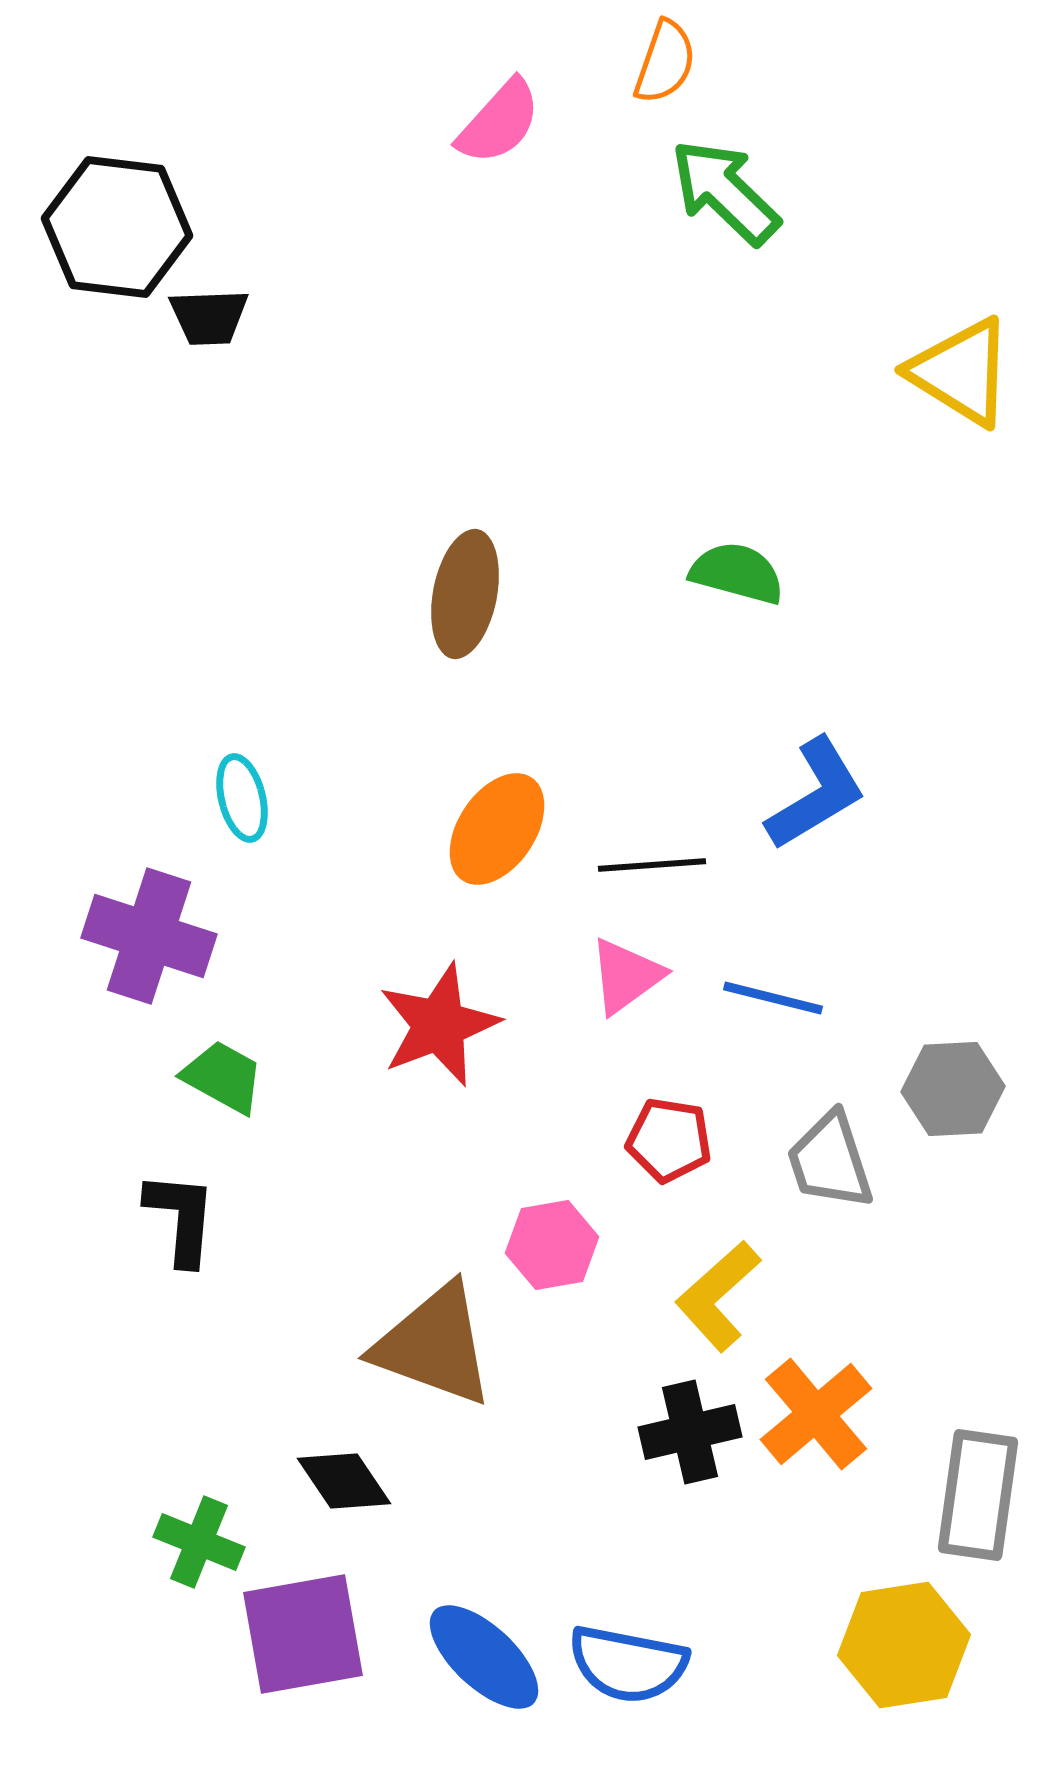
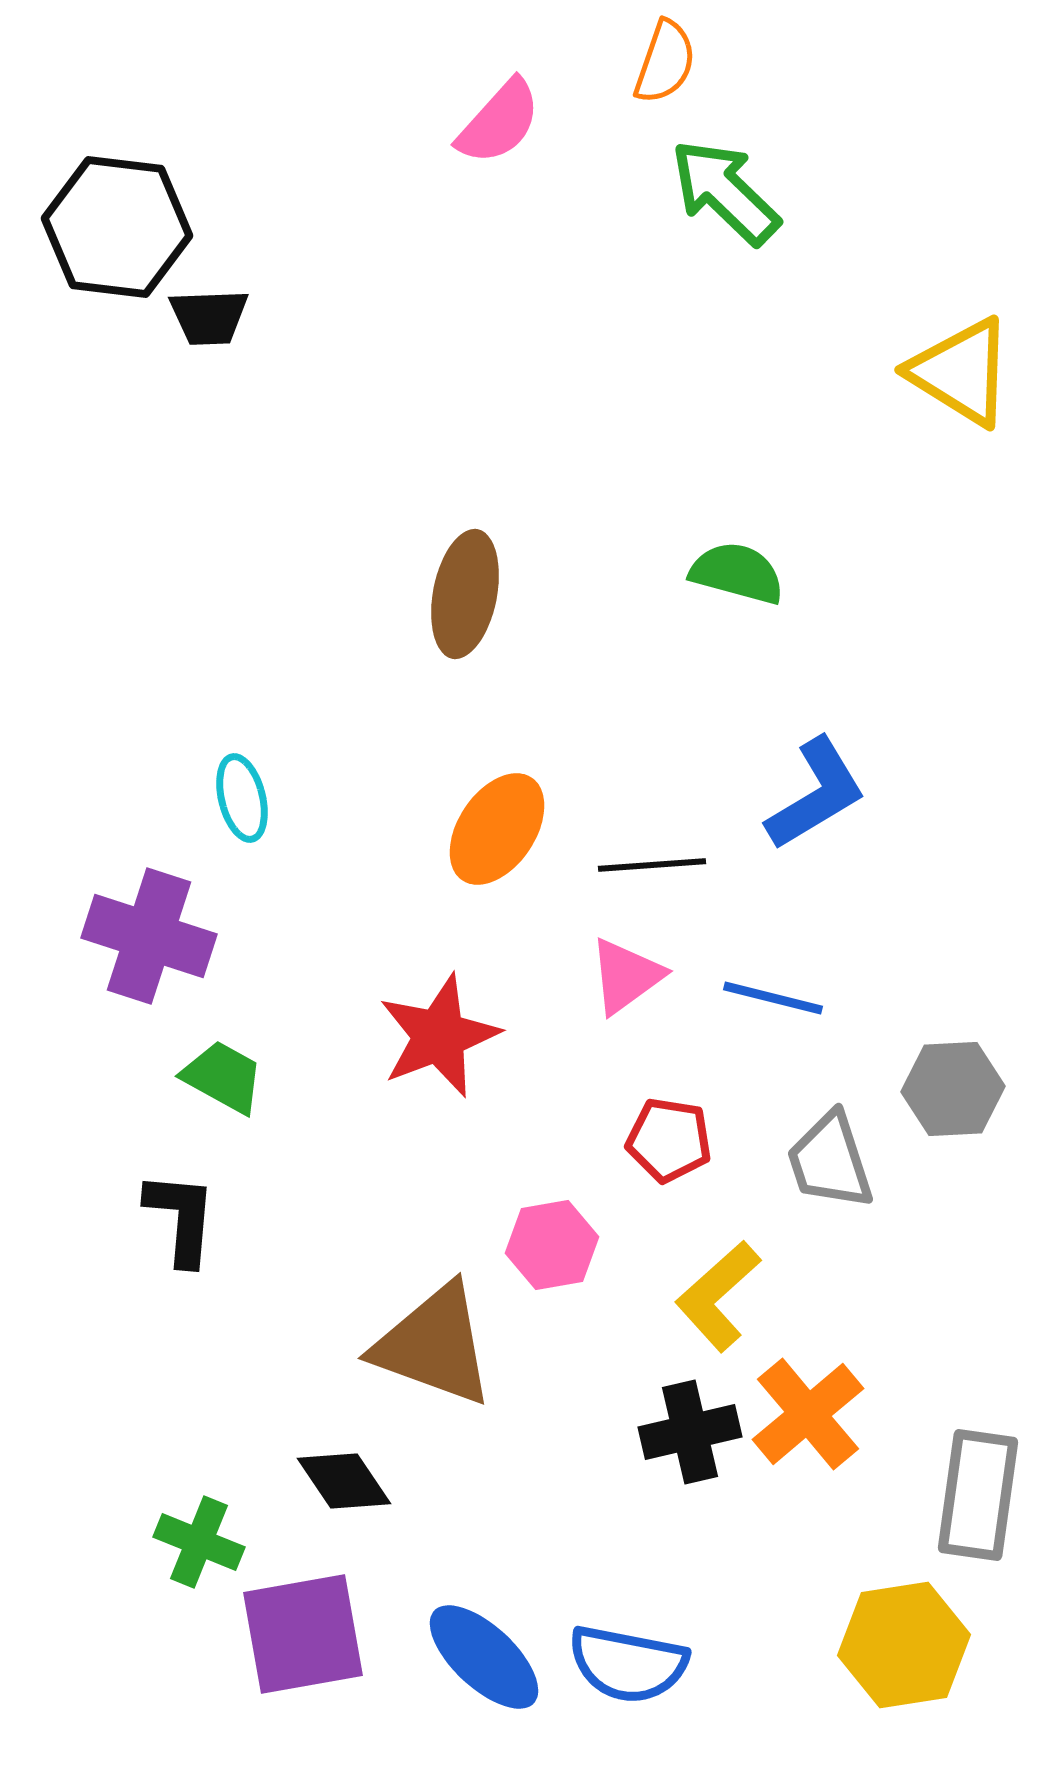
red star: moved 11 px down
orange cross: moved 8 px left
